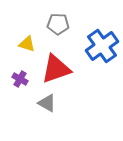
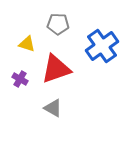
gray triangle: moved 6 px right, 5 px down
